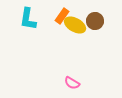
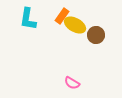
brown circle: moved 1 px right, 14 px down
